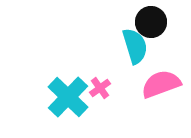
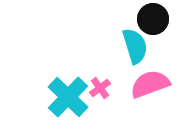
black circle: moved 2 px right, 3 px up
pink semicircle: moved 11 px left
